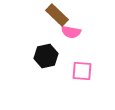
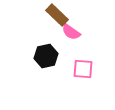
pink semicircle: rotated 24 degrees clockwise
pink square: moved 1 px right, 2 px up
